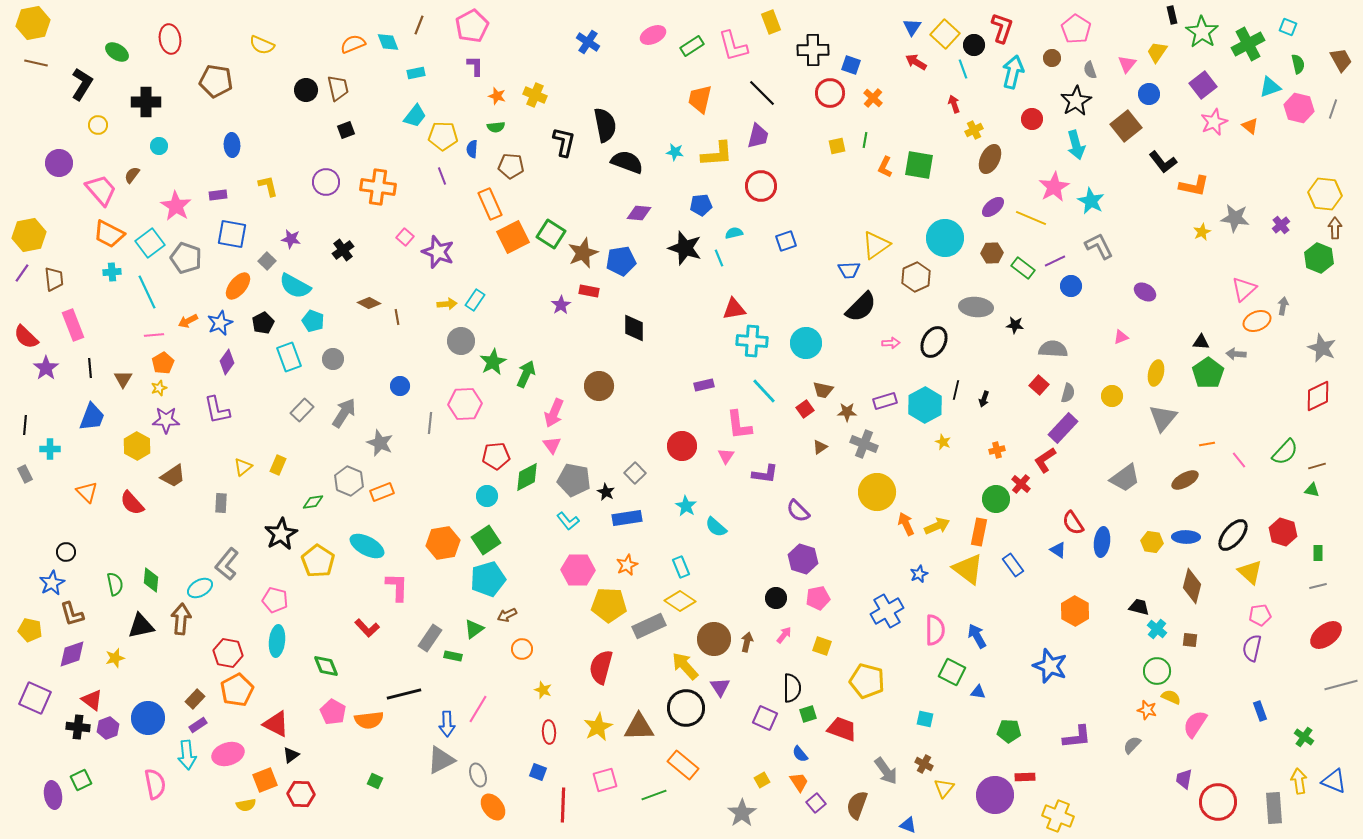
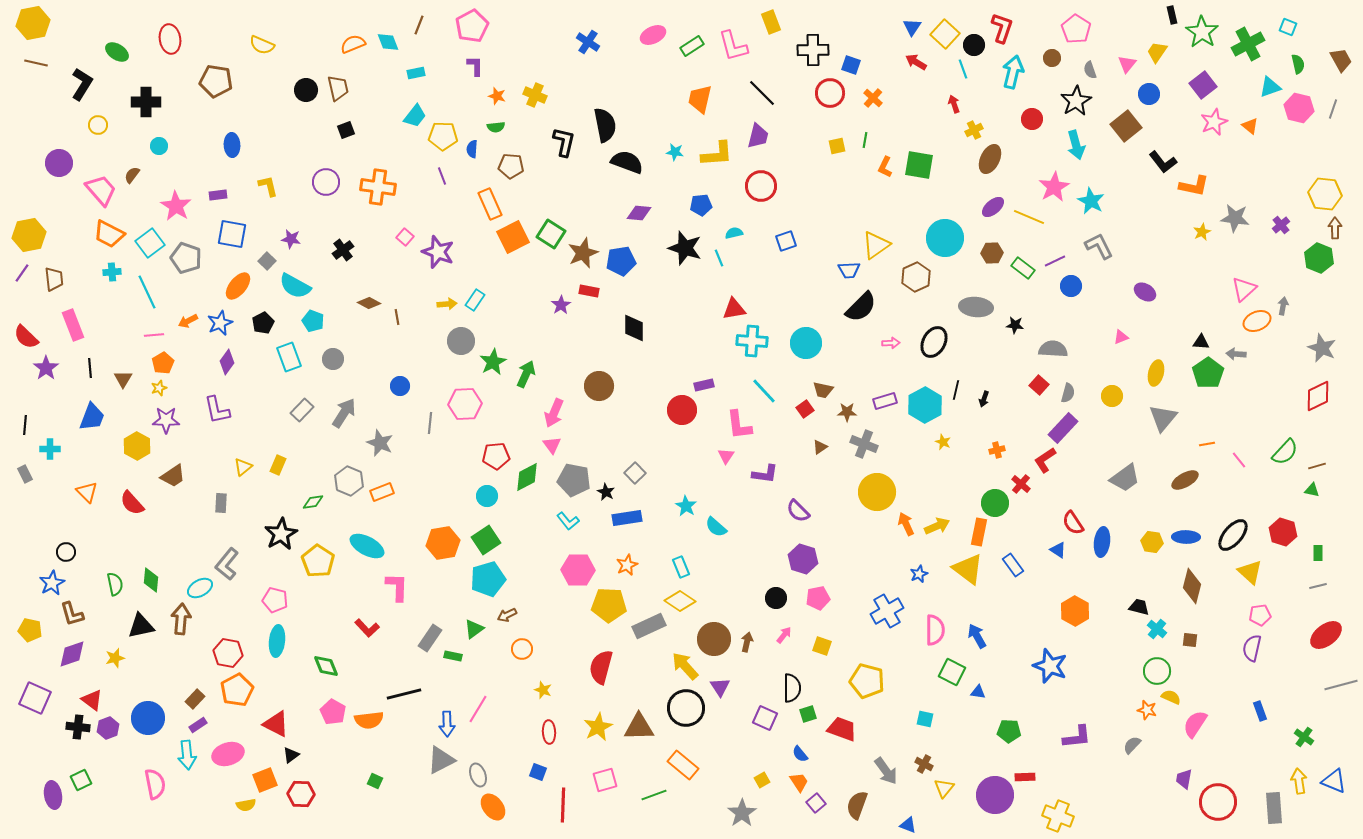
yellow line at (1031, 218): moved 2 px left, 1 px up
red circle at (682, 446): moved 36 px up
green circle at (996, 499): moved 1 px left, 4 px down
